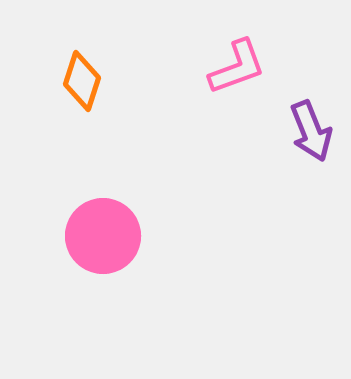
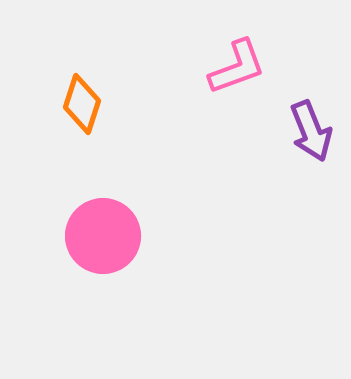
orange diamond: moved 23 px down
